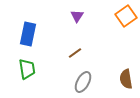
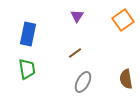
orange square: moved 3 px left, 4 px down
